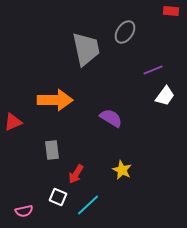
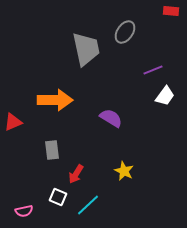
yellow star: moved 2 px right, 1 px down
